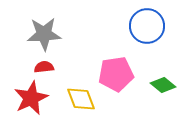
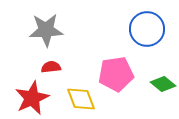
blue circle: moved 3 px down
gray star: moved 2 px right, 4 px up
red semicircle: moved 7 px right
green diamond: moved 1 px up
red star: moved 1 px right
